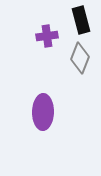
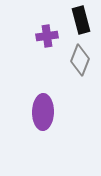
gray diamond: moved 2 px down
